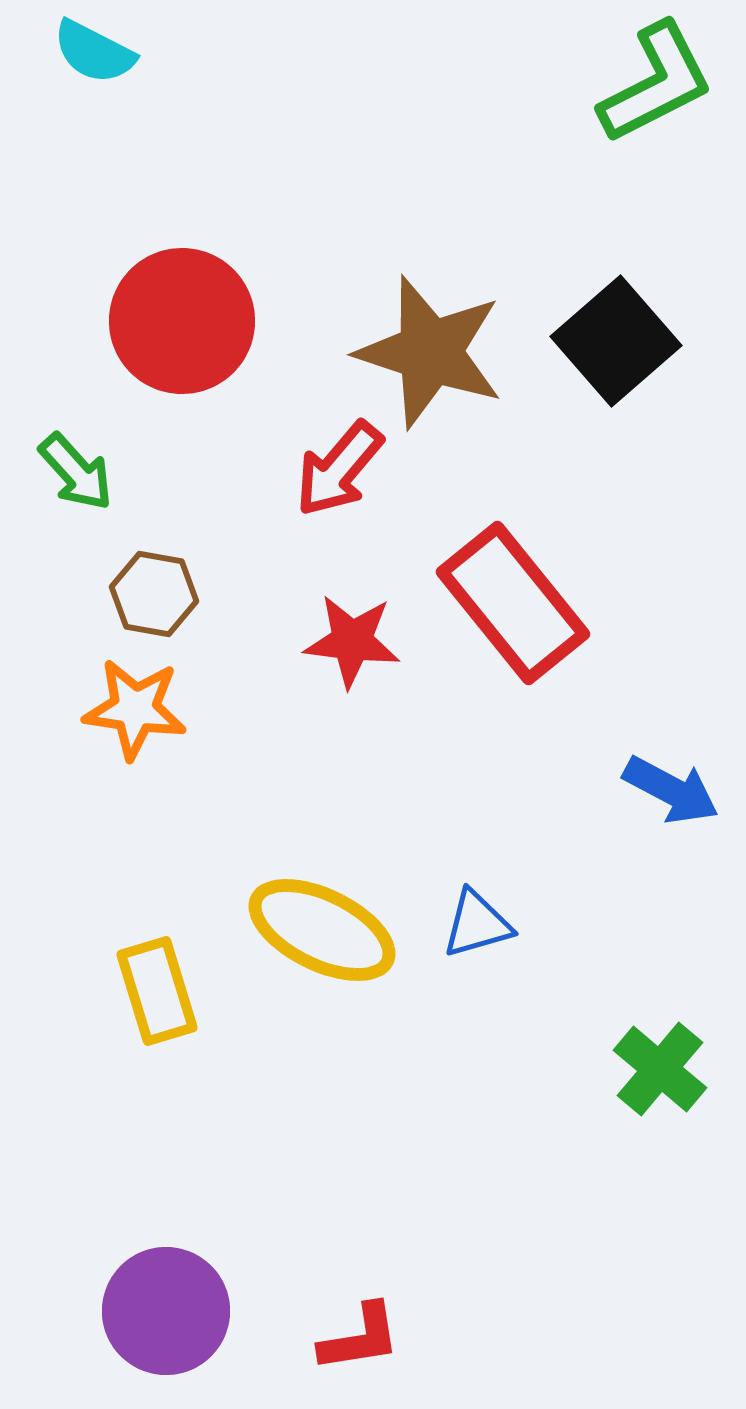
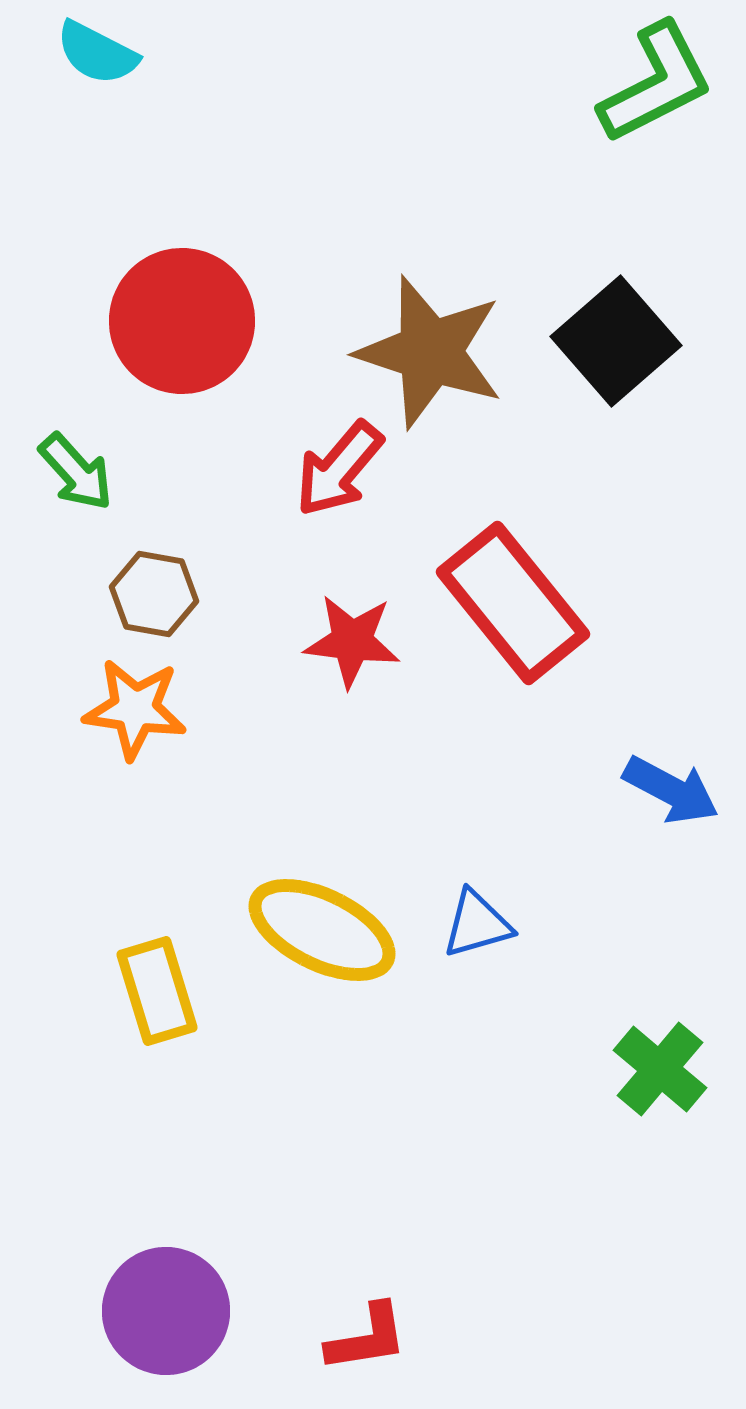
cyan semicircle: moved 3 px right, 1 px down
red L-shape: moved 7 px right
